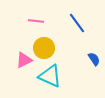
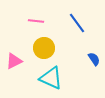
pink triangle: moved 10 px left, 1 px down
cyan triangle: moved 1 px right, 2 px down
